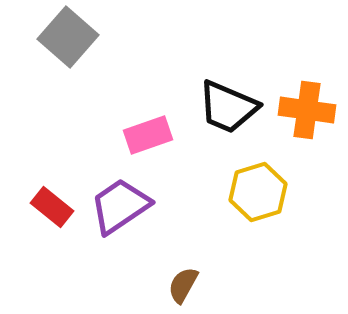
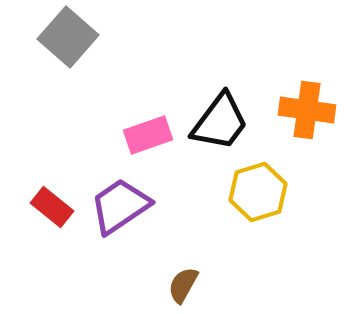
black trapezoid: moved 8 px left, 15 px down; rotated 76 degrees counterclockwise
